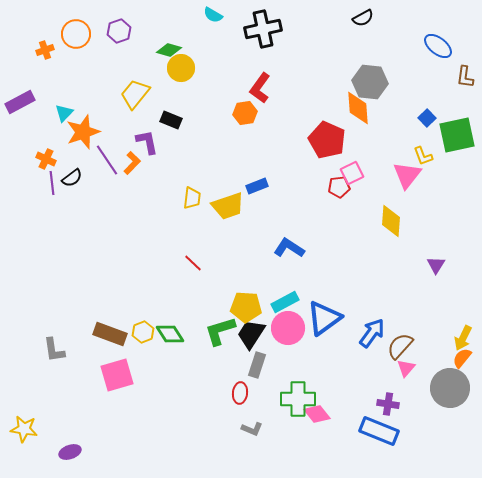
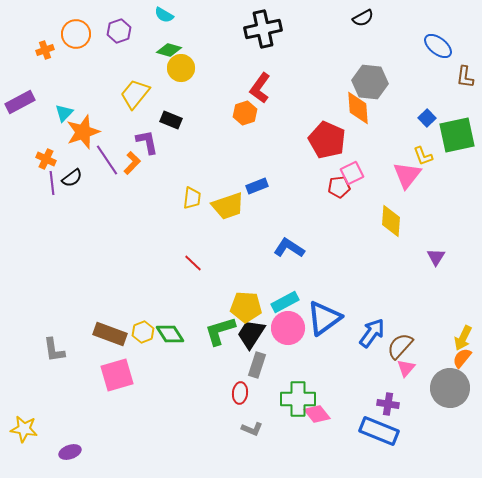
cyan semicircle at (213, 15): moved 49 px left
orange hexagon at (245, 113): rotated 10 degrees counterclockwise
purple triangle at (436, 265): moved 8 px up
